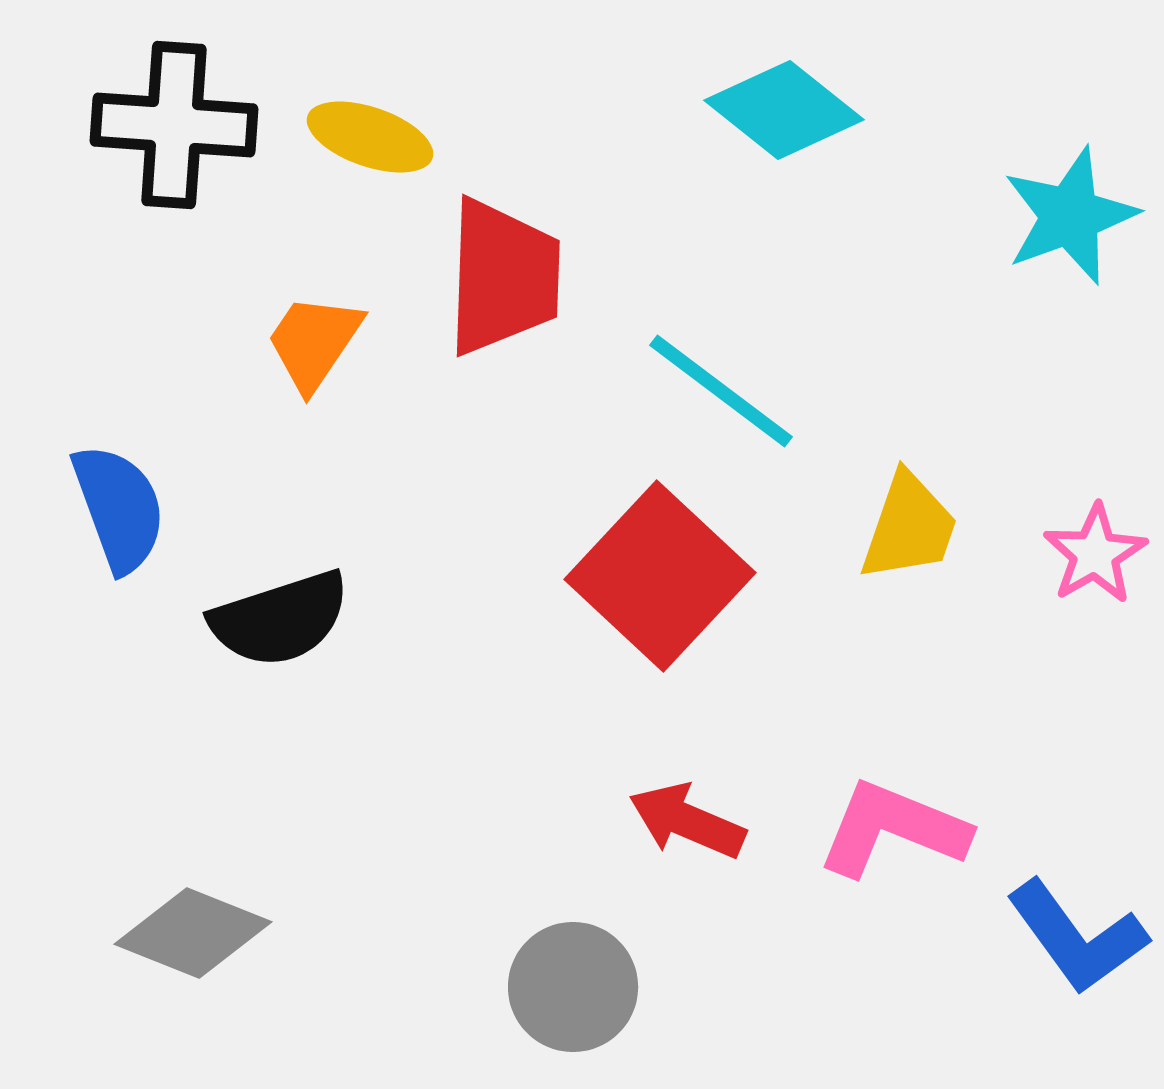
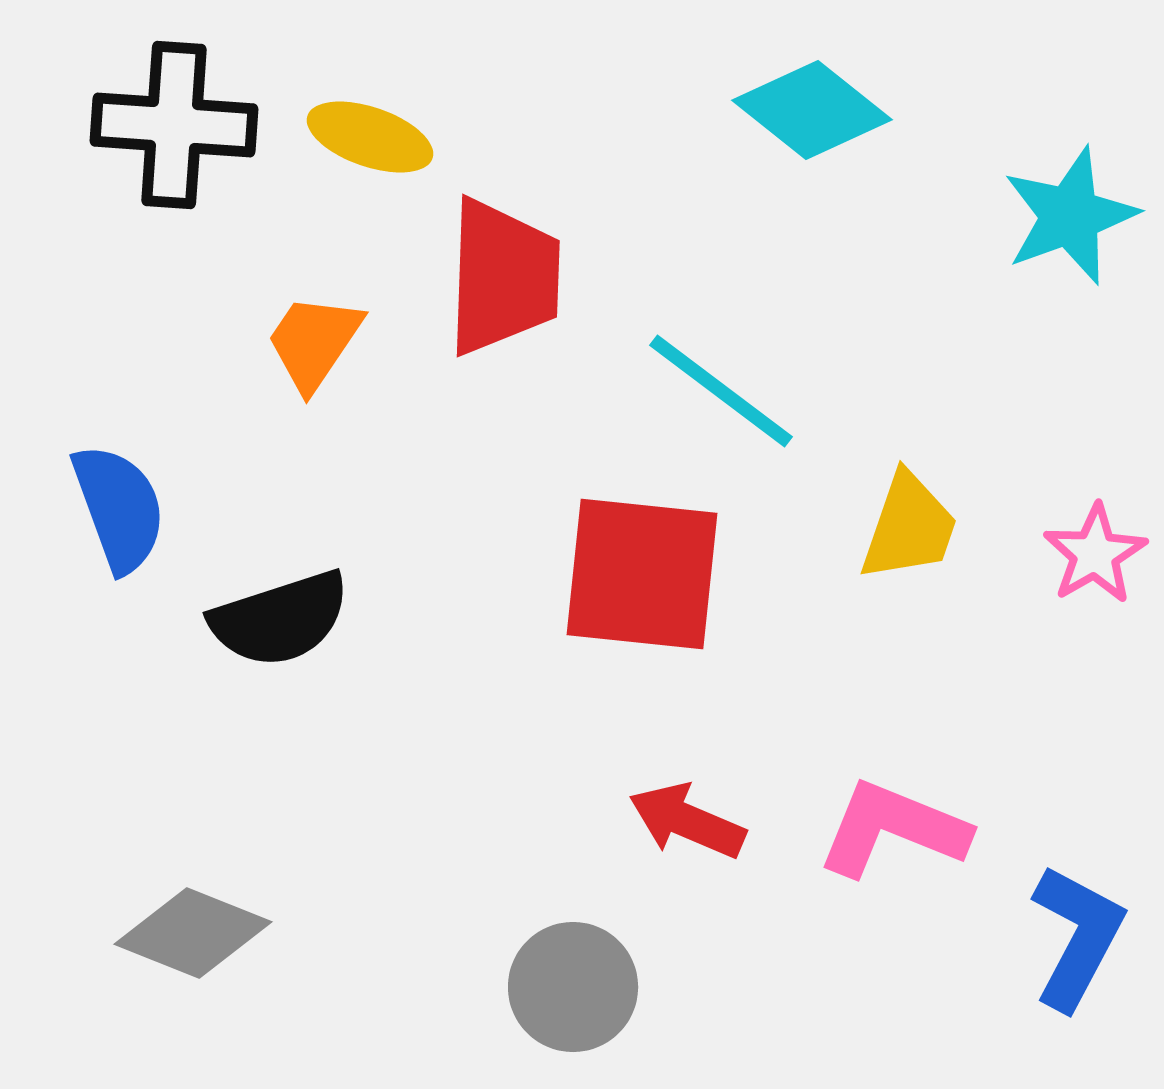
cyan diamond: moved 28 px right
red square: moved 18 px left, 2 px up; rotated 37 degrees counterclockwise
blue L-shape: rotated 116 degrees counterclockwise
